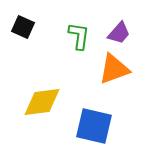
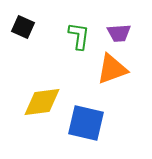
purple trapezoid: rotated 45 degrees clockwise
orange triangle: moved 2 px left
blue square: moved 8 px left, 3 px up
